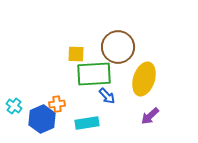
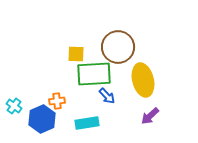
yellow ellipse: moved 1 px left, 1 px down; rotated 32 degrees counterclockwise
orange cross: moved 3 px up
